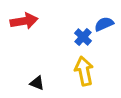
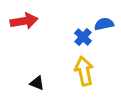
blue semicircle: rotated 12 degrees clockwise
